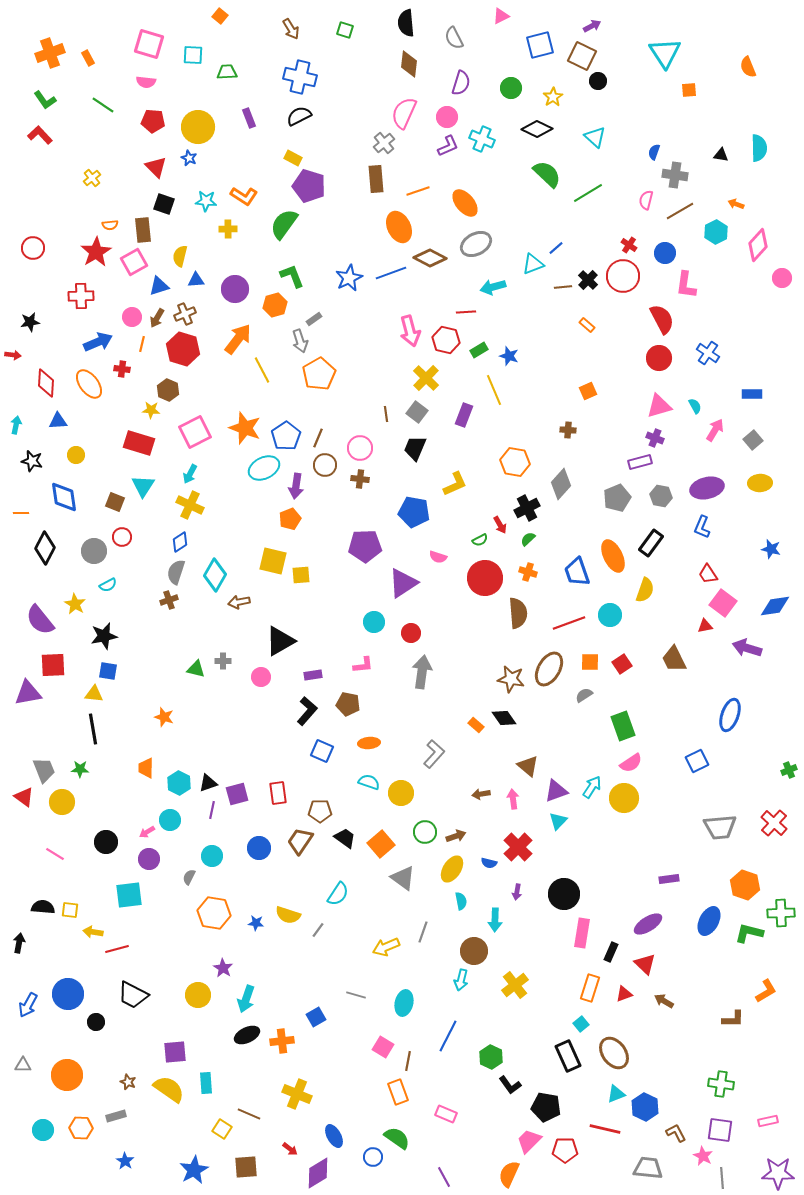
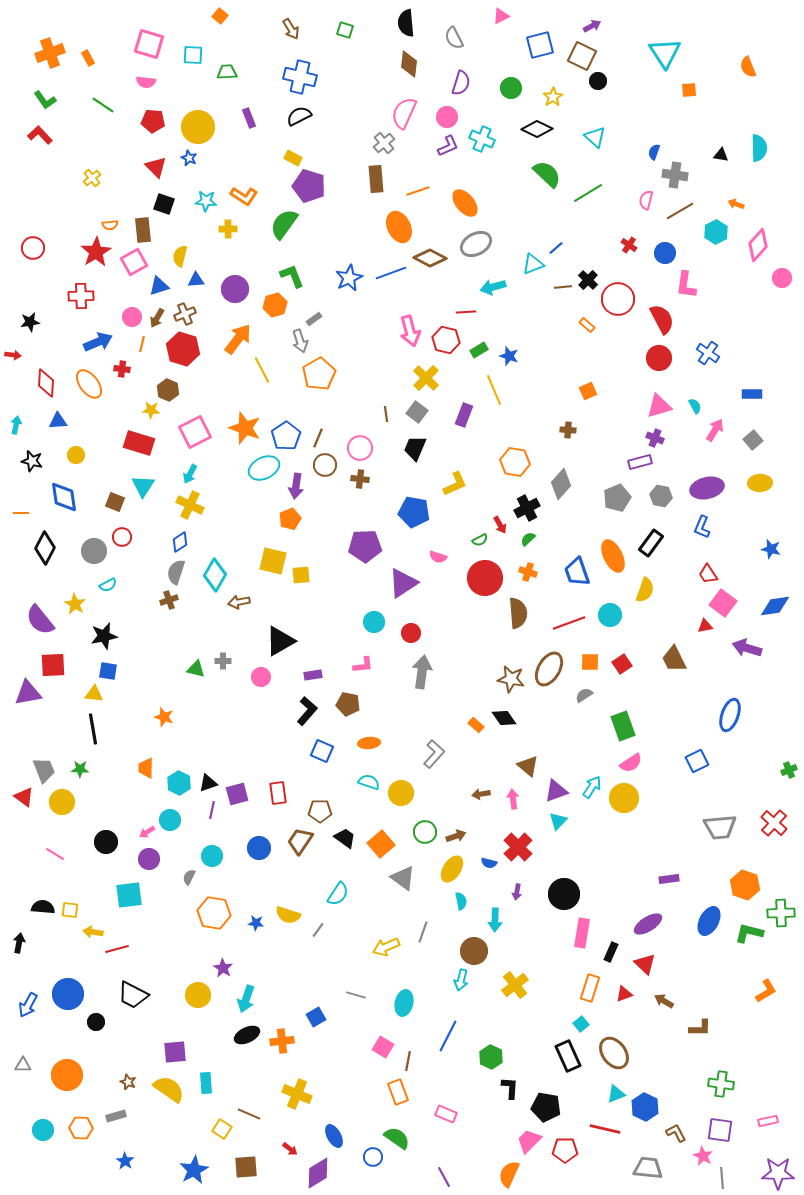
red circle at (623, 276): moved 5 px left, 23 px down
brown L-shape at (733, 1019): moved 33 px left, 9 px down
black L-shape at (510, 1085): moved 3 px down; rotated 140 degrees counterclockwise
